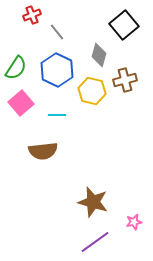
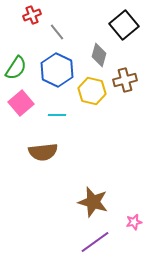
brown semicircle: moved 1 px down
